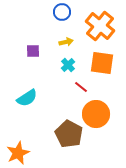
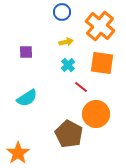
purple square: moved 7 px left, 1 px down
orange star: rotated 10 degrees counterclockwise
